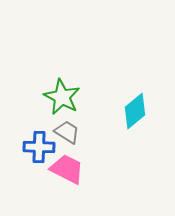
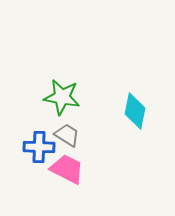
green star: rotated 18 degrees counterclockwise
cyan diamond: rotated 39 degrees counterclockwise
gray trapezoid: moved 3 px down
